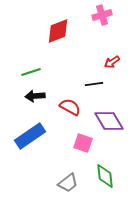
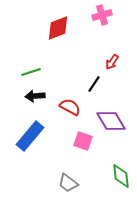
red diamond: moved 3 px up
red arrow: rotated 21 degrees counterclockwise
black line: rotated 48 degrees counterclockwise
purple diamond: moved 2 px right
blue rectangle: rotated 16 degrees counterclockwise
pink square: moved 2 px up
green diamond: moved 16 px right
gray trapezoid: rotated 75 degrees clockwise
